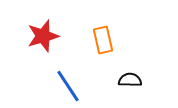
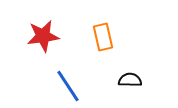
red star: rotated 8 degrees clockwise
orange rectangle: moved 3 px up
